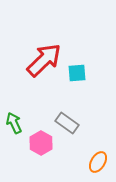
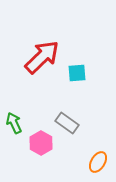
red arrow: moved 2 px left, 3 px up
